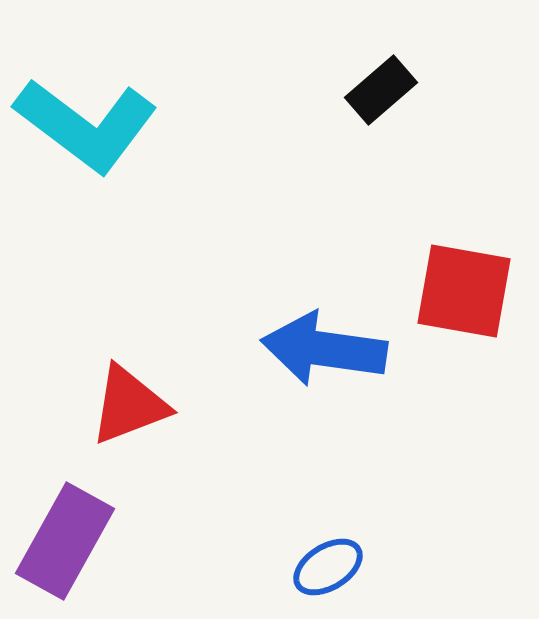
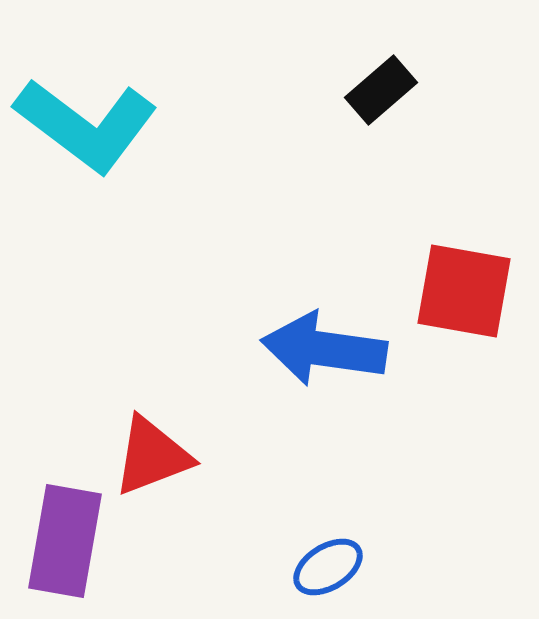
red triangle: moved 23 px right, 51 px down
purple rectangle: rotated 19 degrees counterclockwise
